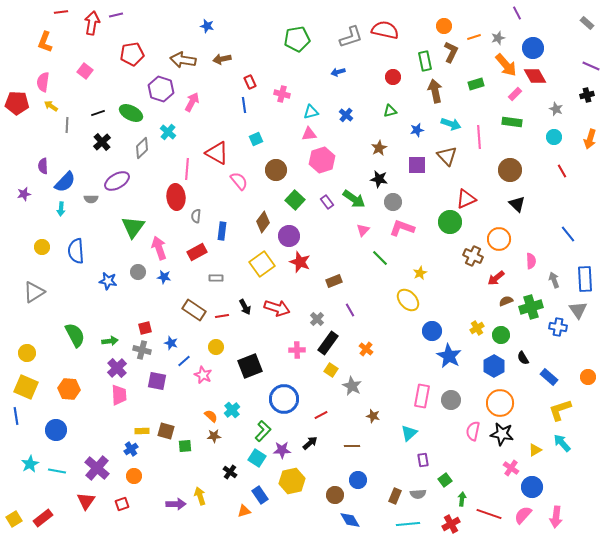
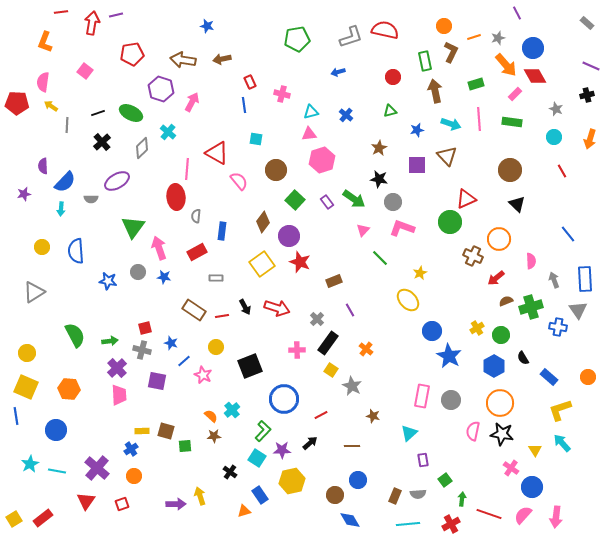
pink line at (479, 137): moved 18 px up
cyan square at (256, 139): rotated 32 degrees clockwise
yellow triangle at (535, 450): rotated 32 degrees counterclockwise
